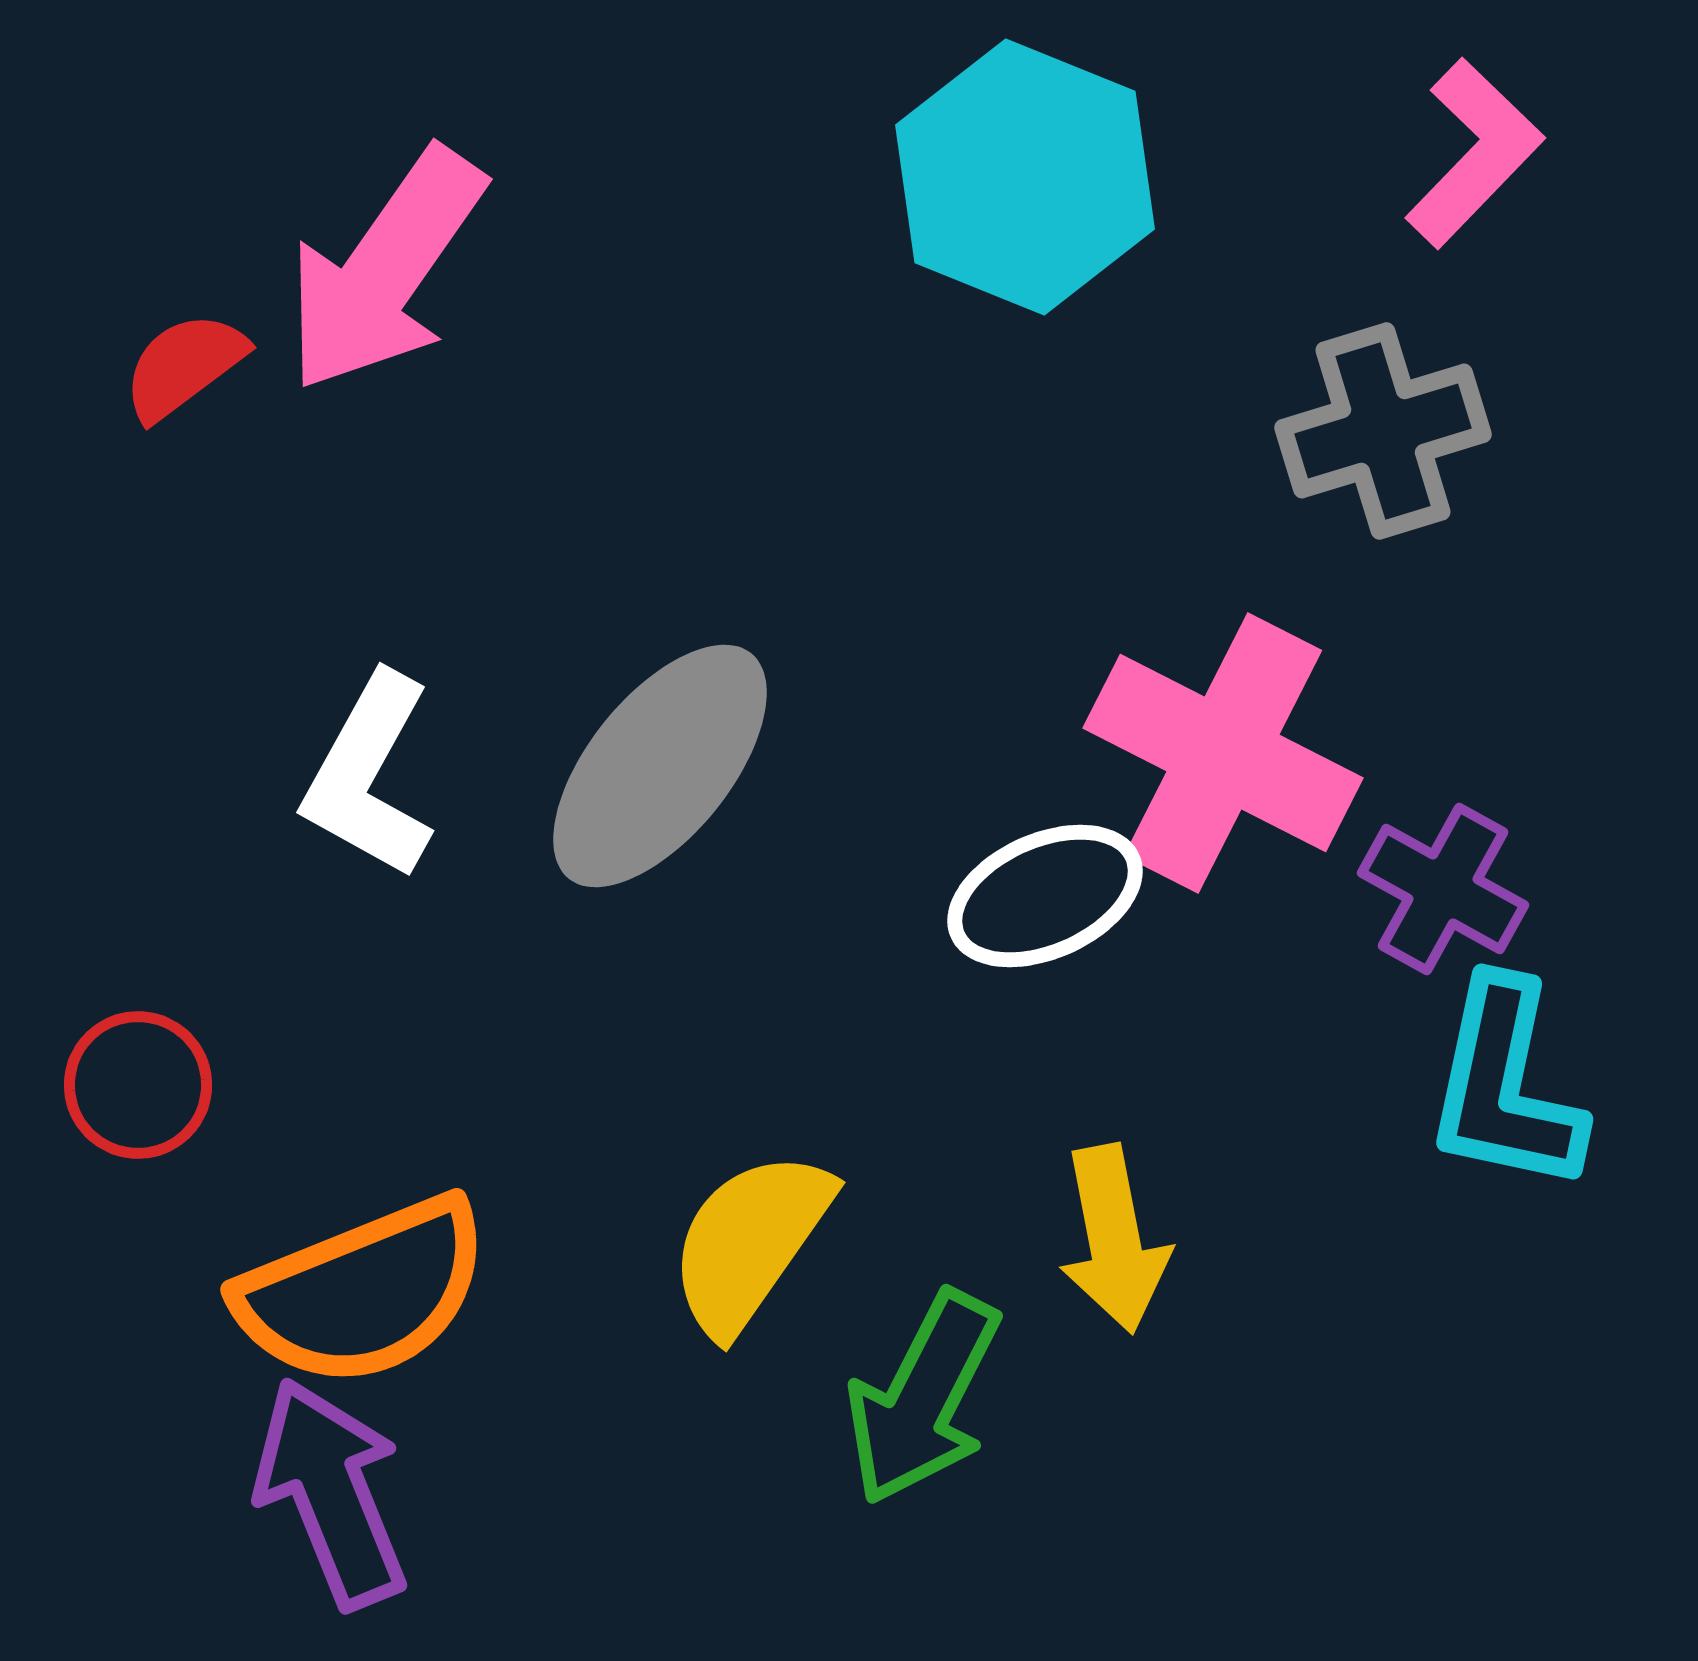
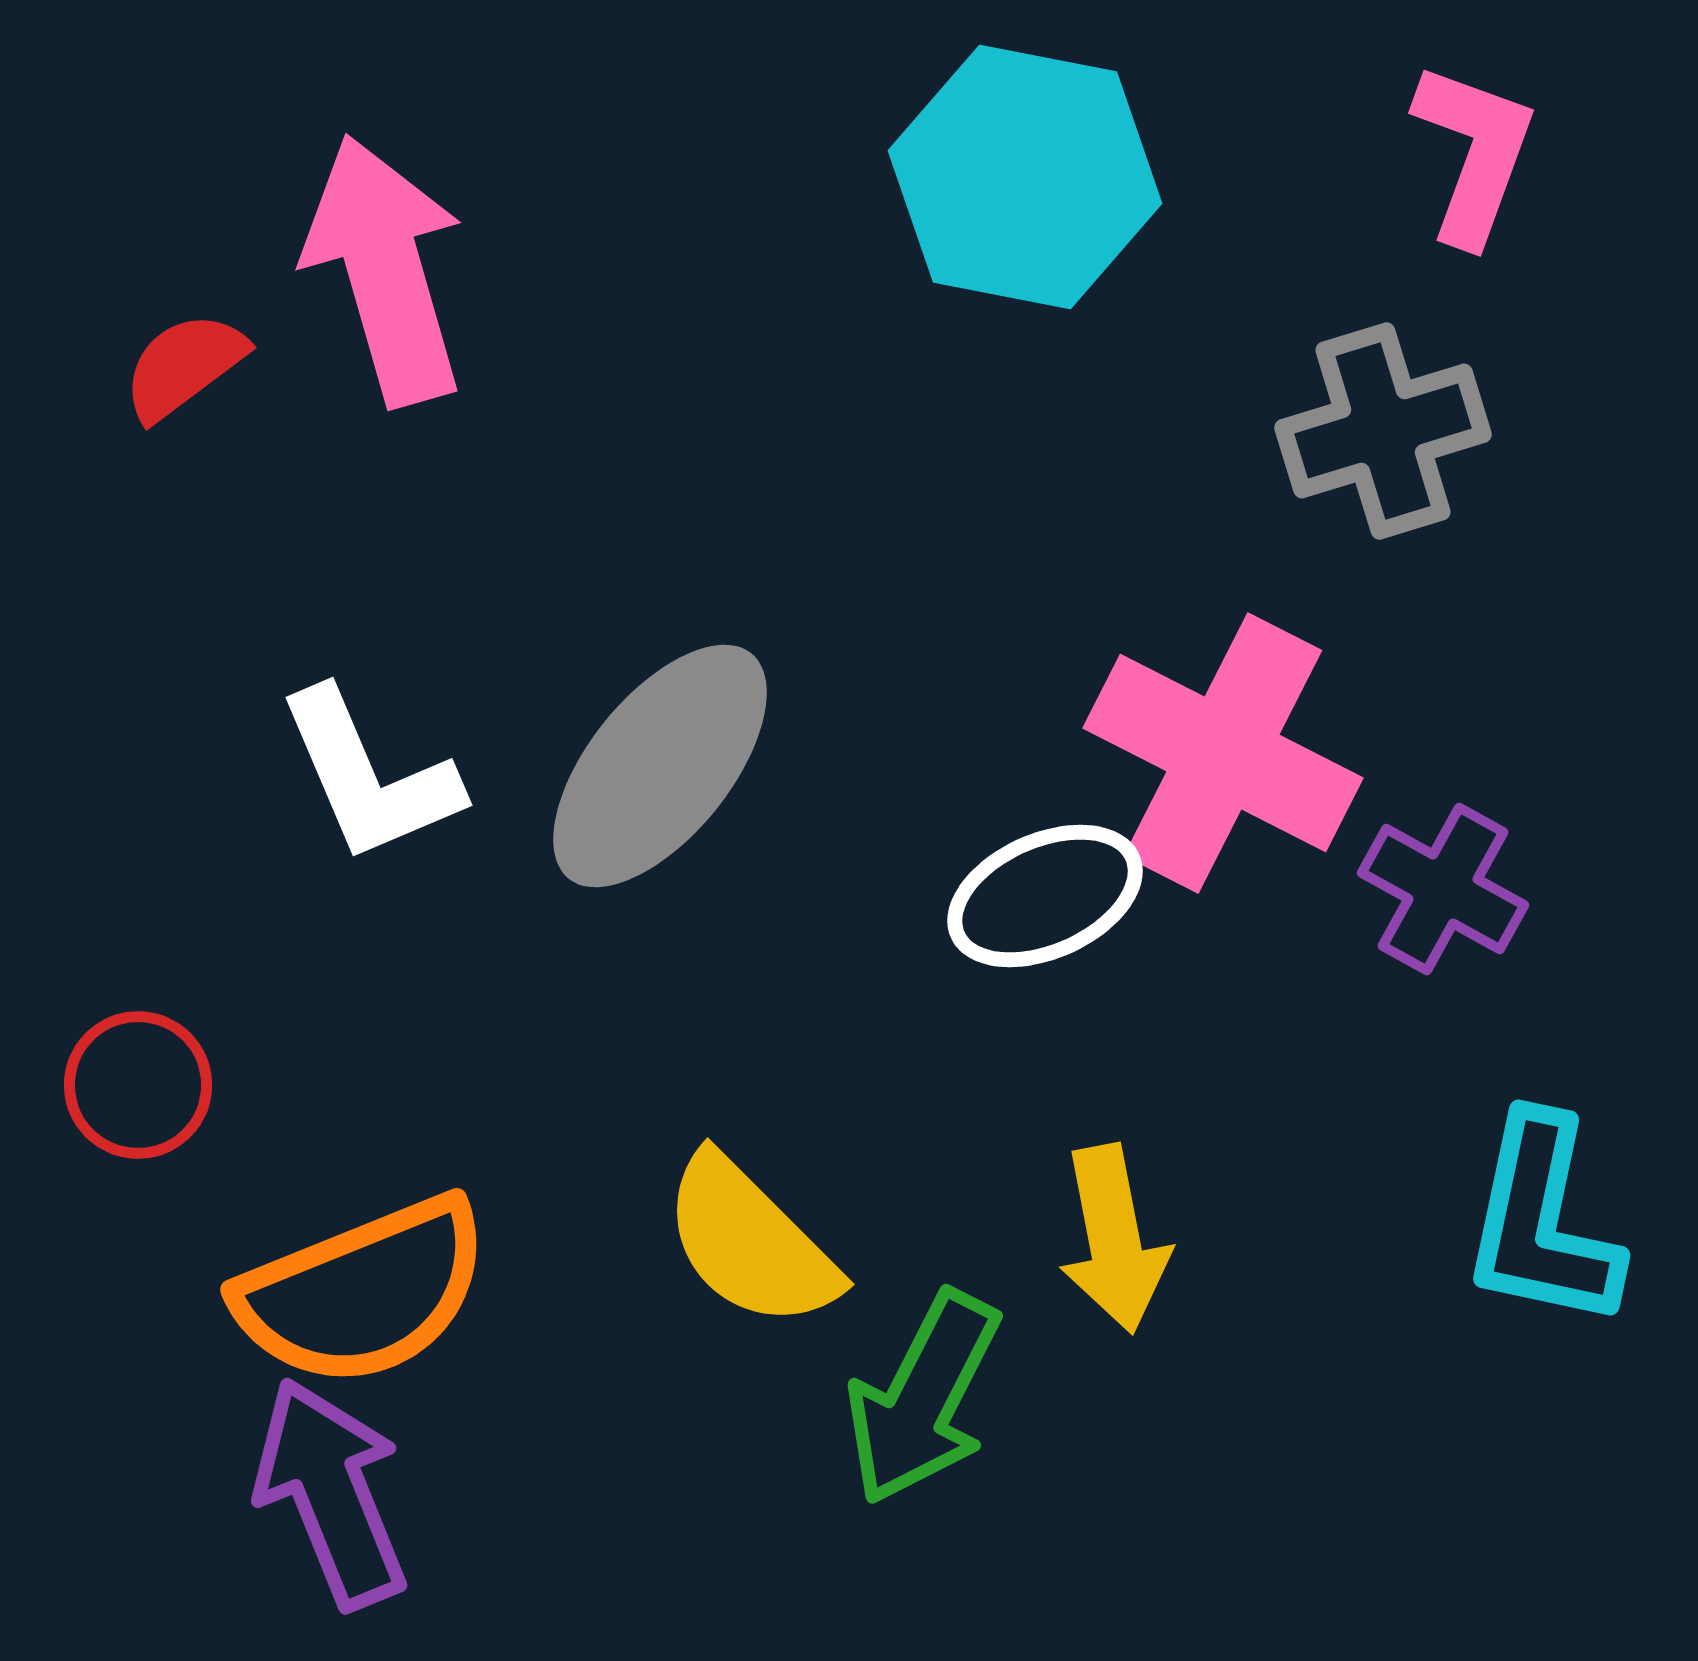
pink L-shape: rotated 24 degrees counterclockwise
cyan hexagon: rotated 11 degrees counterclockwise
pink arrow: rotated 129 degrees clockwise
white L-shape: rotated 52 degrees counterclockwise
cyan L-shape: moved 37 px right, 136 px down
yellow semicircle: rotated 80 degrees counterclockwise
